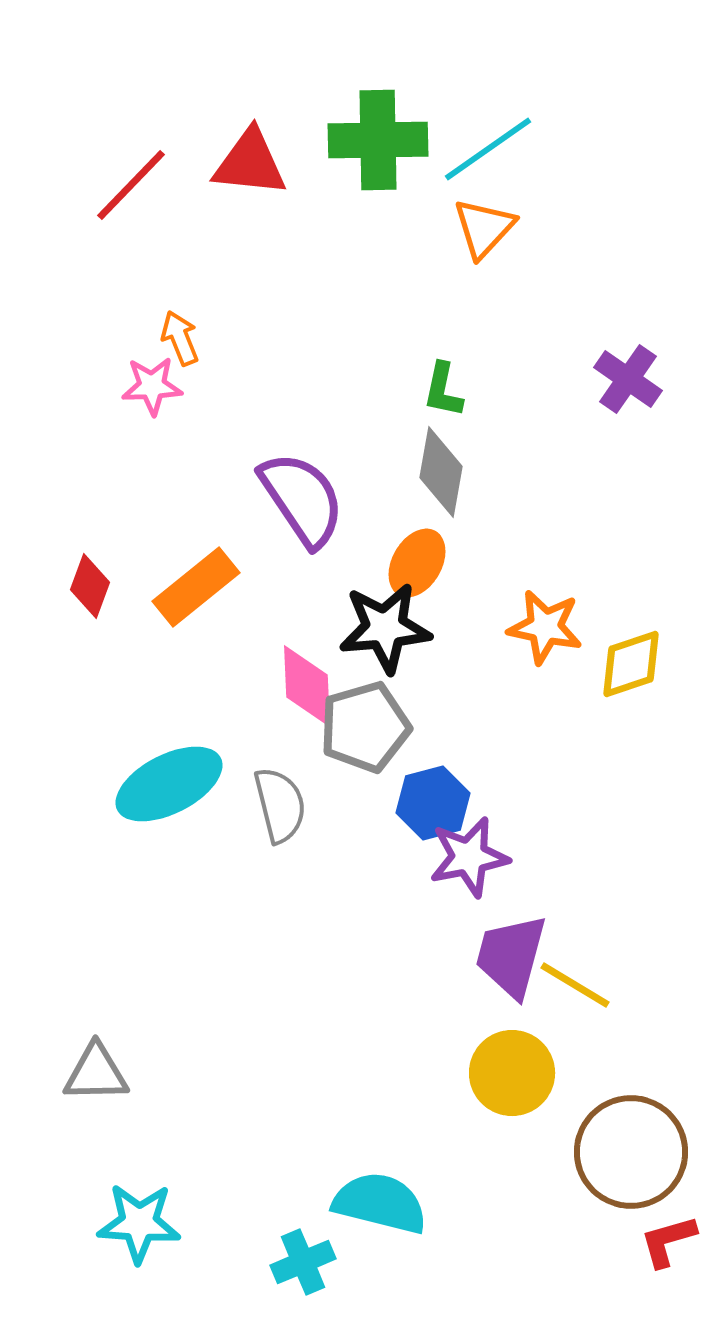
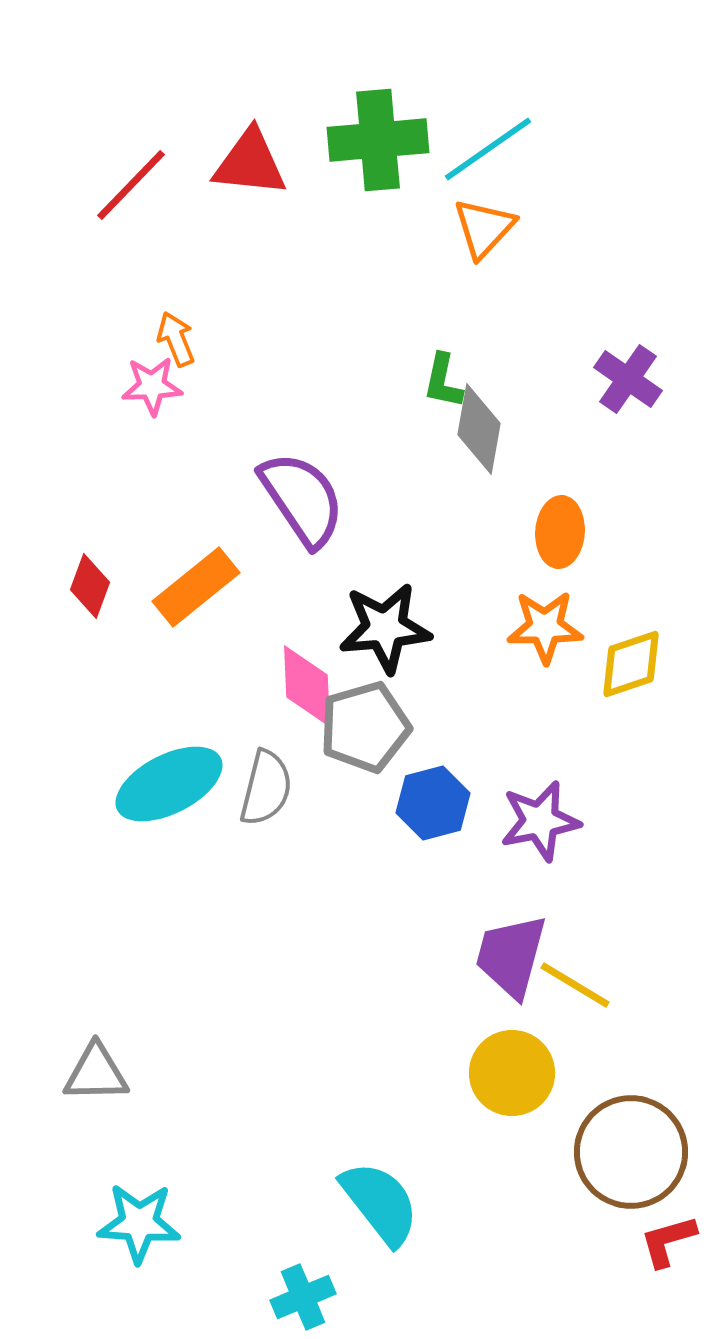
green cross: rotated 4 degrees counterclockwise
orange arrow: moved 4 px left, 1 px down
green L-shape: moved 9 px up
gray diamond: moved 38 px right, 43 px up
orange ellipse: moved 143 px right, 31 px up; rotated 26 degrees counterclockwise
orange star: rotated 12 degrees counterclockwise
gray semicircle: moved 14 px left, 17 px up; rotated 28 degrees clockwise
purple star: moved 71 px right, 36 px up
cyan semicircle: rotated 38 degrees clockwise
cyan cross: moved 35 px down
